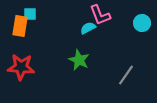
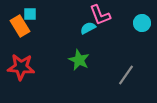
orange rectangle: rotated 40 degrees counterclockwise
